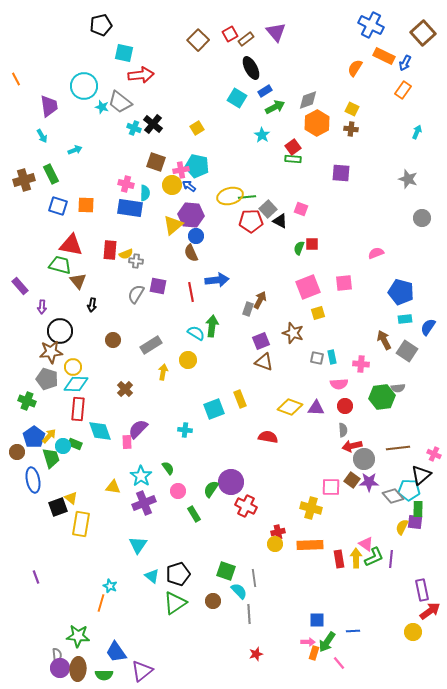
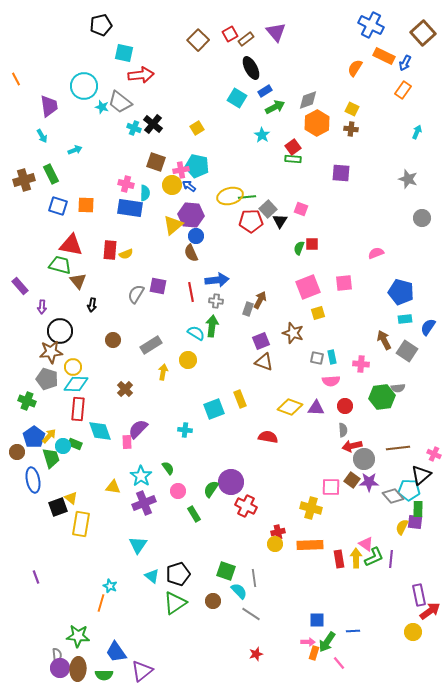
black triangle at (280, 221): rotated 35 degrees clockwise
gray cross at (136, 261): moved 80 px right, 40 px down
pink semicircle at (339, 384): moved 8 px left, 3 px up
purple rectangle at (422, 590): moved 3 px left, 5 px down
gray line at (249, 614): moved 2 px right; rotated 54 degrees counterclockwise
